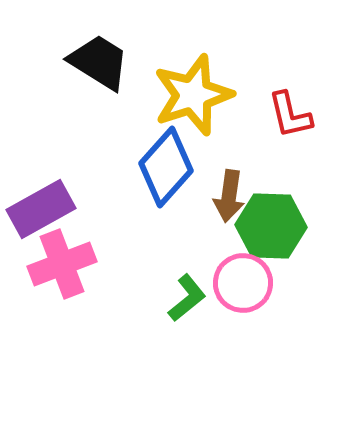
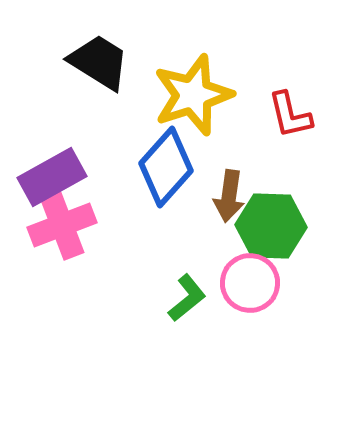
purple rectangle: moved 11 px right, 32 px up
pink cross: moved 39 px up
pink circle: moved 7 px right
